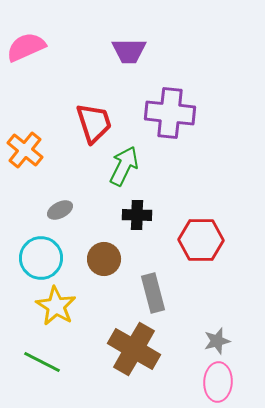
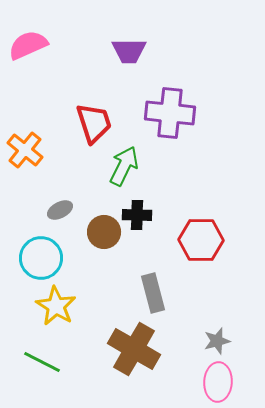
pink semicircle: moved 2 px right, 2 px up
brown circle: moved 27 px up
